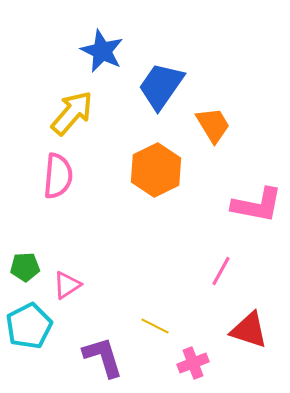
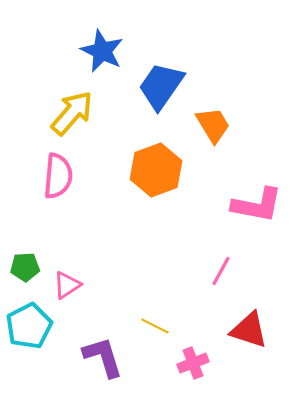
orange hexagon: rotated 6 degrees clockwise
